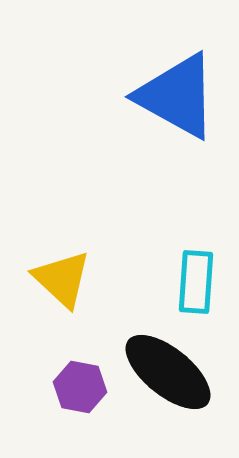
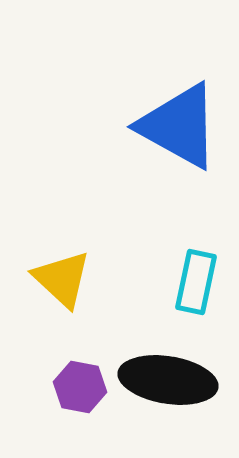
blue triangle: moved 2 px right, 30 px down
cyan rectangle: rotated 8 degrees clockwise
black ellipse: moved 8 px down; rotated 30 degrees counterclockwise
